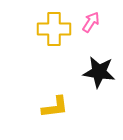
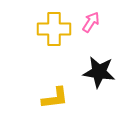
yellow L-shape: moved 9 px up
